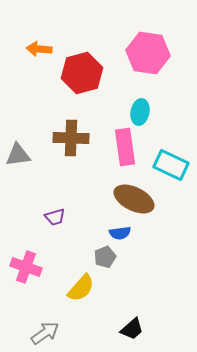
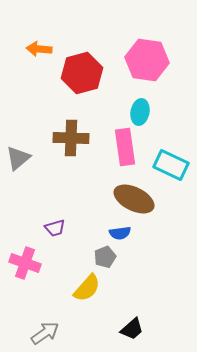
pink hexagon: moved 1 px left, 7 px down
gray triangle: moved 3 px down; rotated 32 degrees counterclockwise
purple trapezoid: moved 11 px down
pink cross: moved 1 px left, 4 px up
yellow semicircle: moved 6 px right
